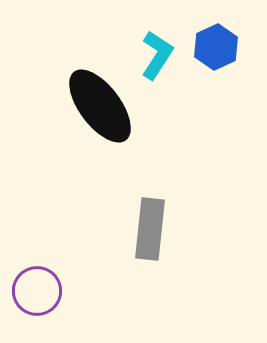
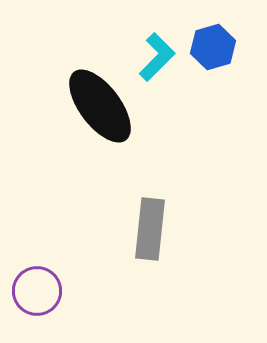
blue hexagon: moved 3 px left; rotated 9 degrees clockwise
cyan L-shape: moved 2 px down; rotated 12 degrees clockwise
